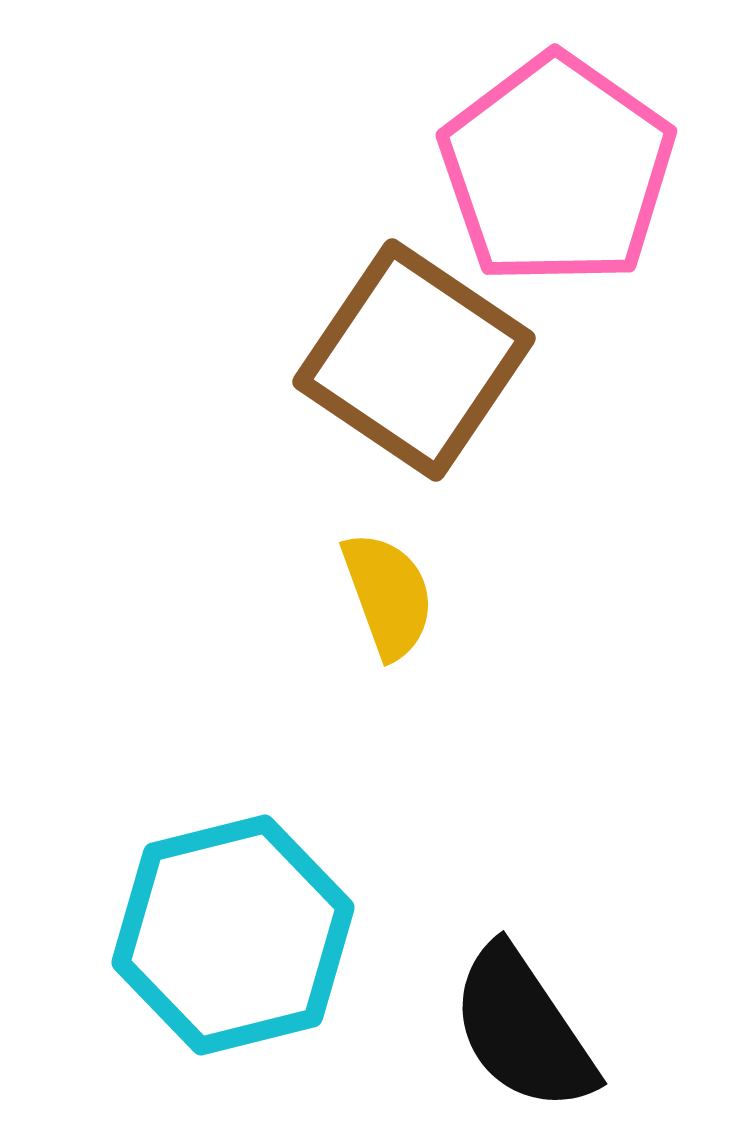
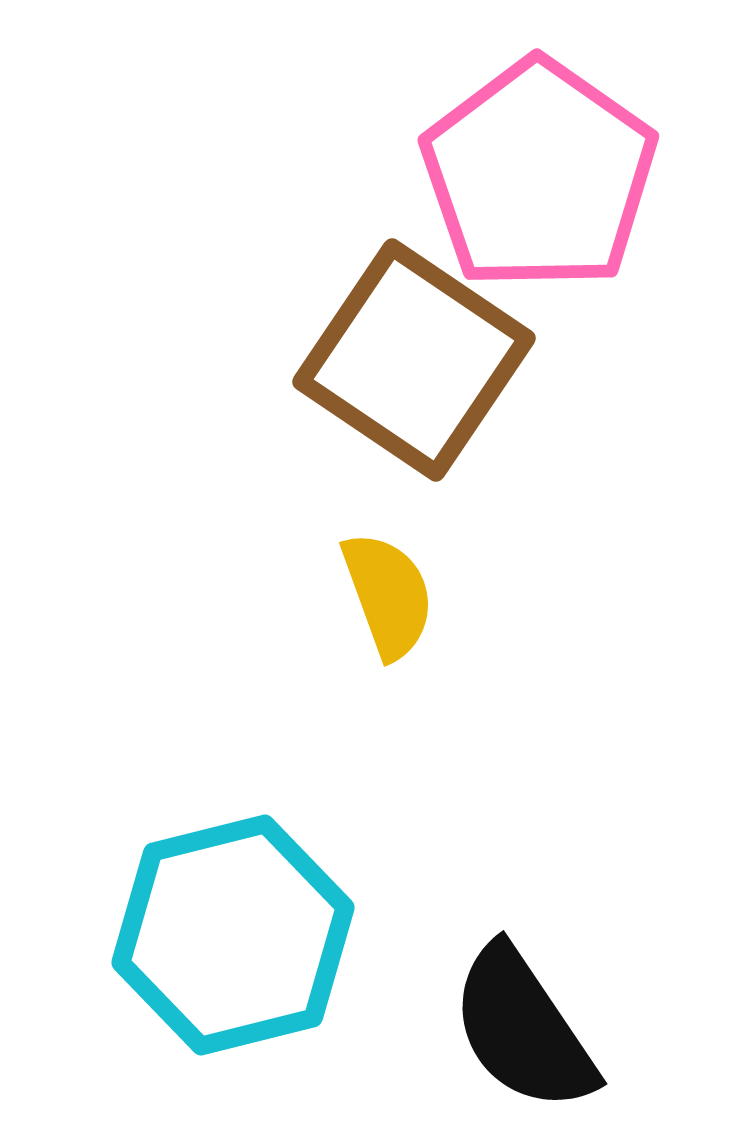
pink pentagon: moved 18 px left, 5 px down
